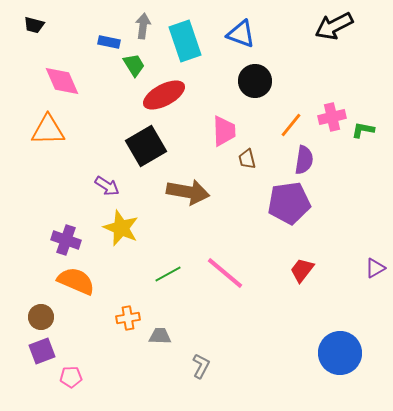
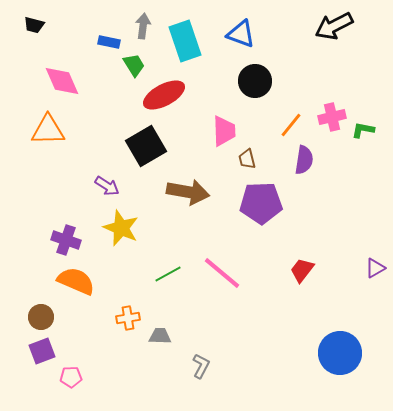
purple pentagon: moved 28 px left; rotated 6 degrees clockwise
pink line: moved 3 px left
